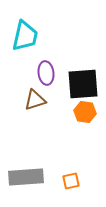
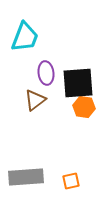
cyan trapezoid: moved 1 px down; rotated 8 degrees clockwise
black square: moved 5 px left, 1 px up
brown triangle: rotated 20 degrees counterclockwise
orange hexagon: moved 1 px left, 5 px up
